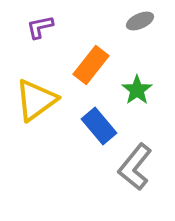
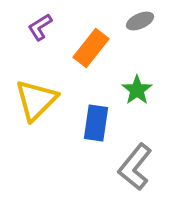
purple L-shape: rotated 20 degrees counterclockwise
orange rectangle: moved 17 px up
yellow triangle: rotated 9 degrees counterclockwise
blue rectangle: moved 3 px left, 3 px up; rotated 48 degrees clockwise
